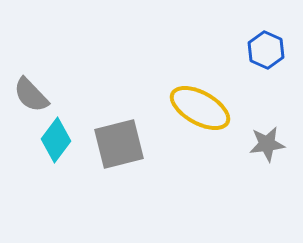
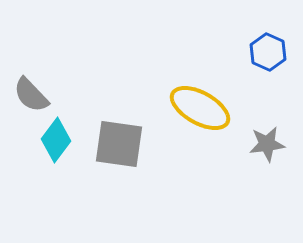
blue hexagon: moved 2 px right, 2 px down
gray square: rotated 22 degrees clockwise
